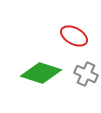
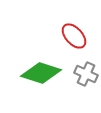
red ellipse: rotated 20 degrees clockwise
